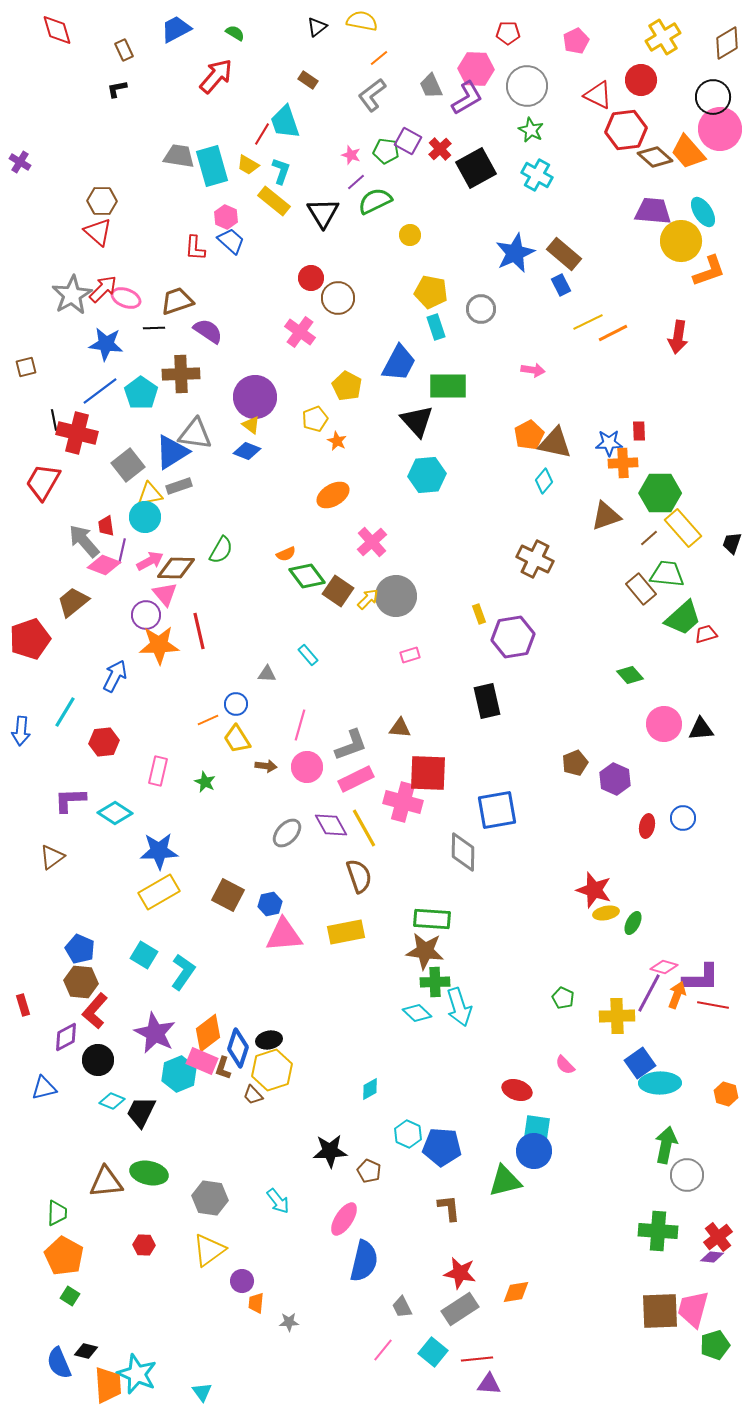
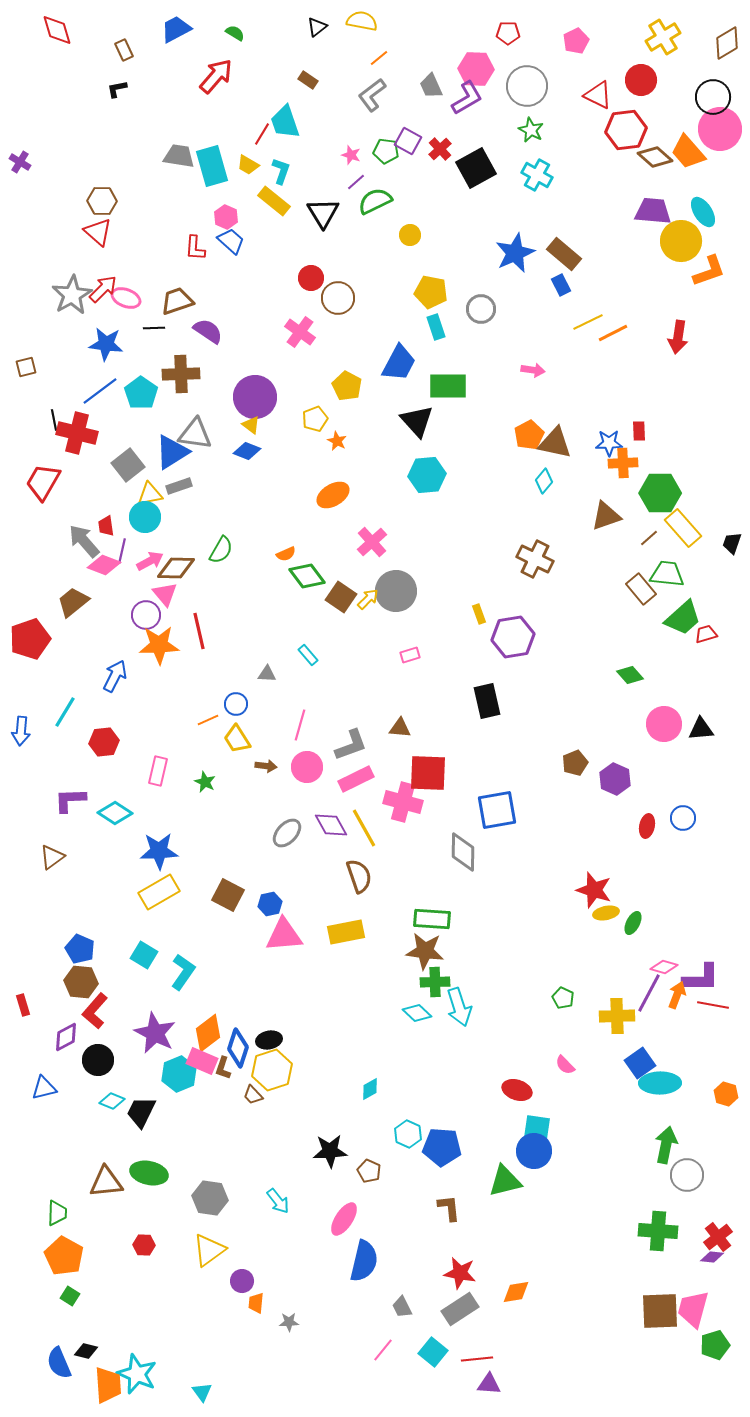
brown square at (338, 591): moved 3 px right, 6 px down
gray circle at (396, 596): moved 5 px up
